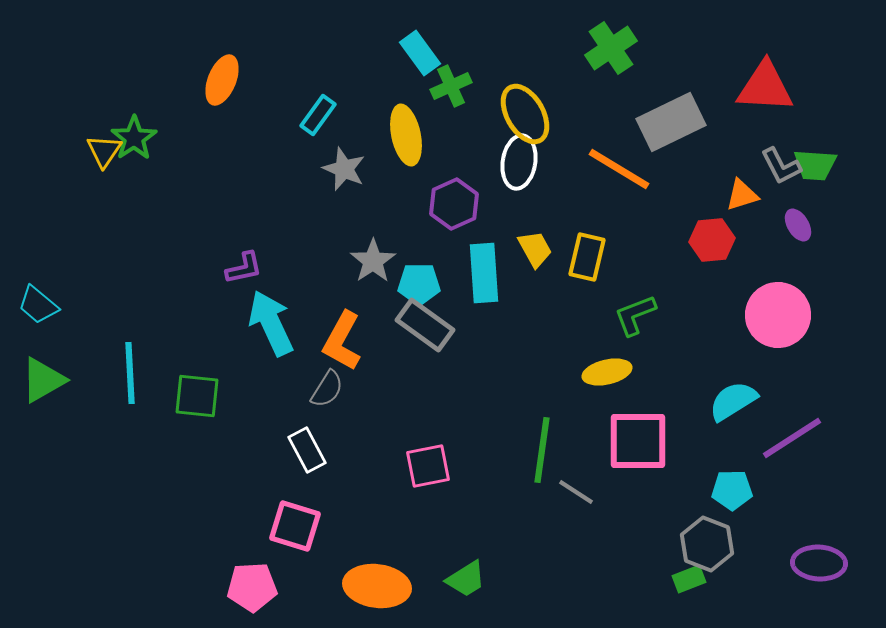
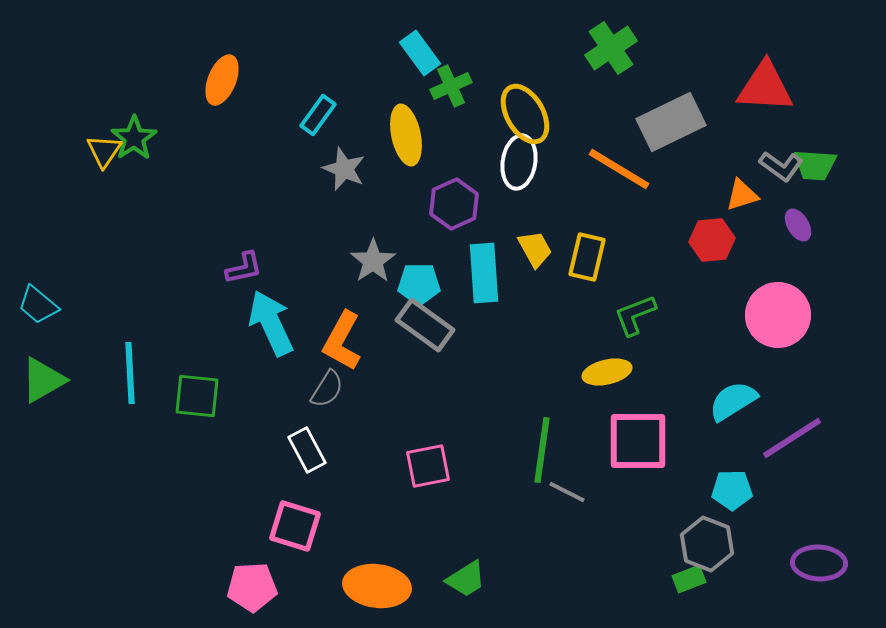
gray L-shape at (781, 166): rotated 27 degrees counterclockwise
gray line at (576, 492): moved 9 px left; rotated 6 degrees counterclockwise
